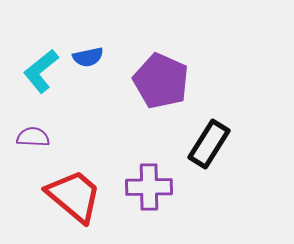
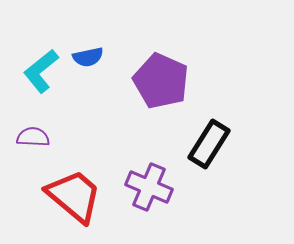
purple cross: rotated 24 degrees clockwise
